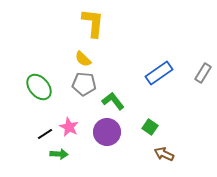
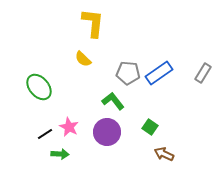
gray pentagon: moved 44 px right, 11 px up
green arrow: moved 1 px right
